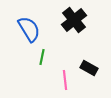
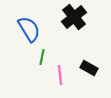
black cross: moved 3 px up
pink line: moved 5 px left, 5 px up
